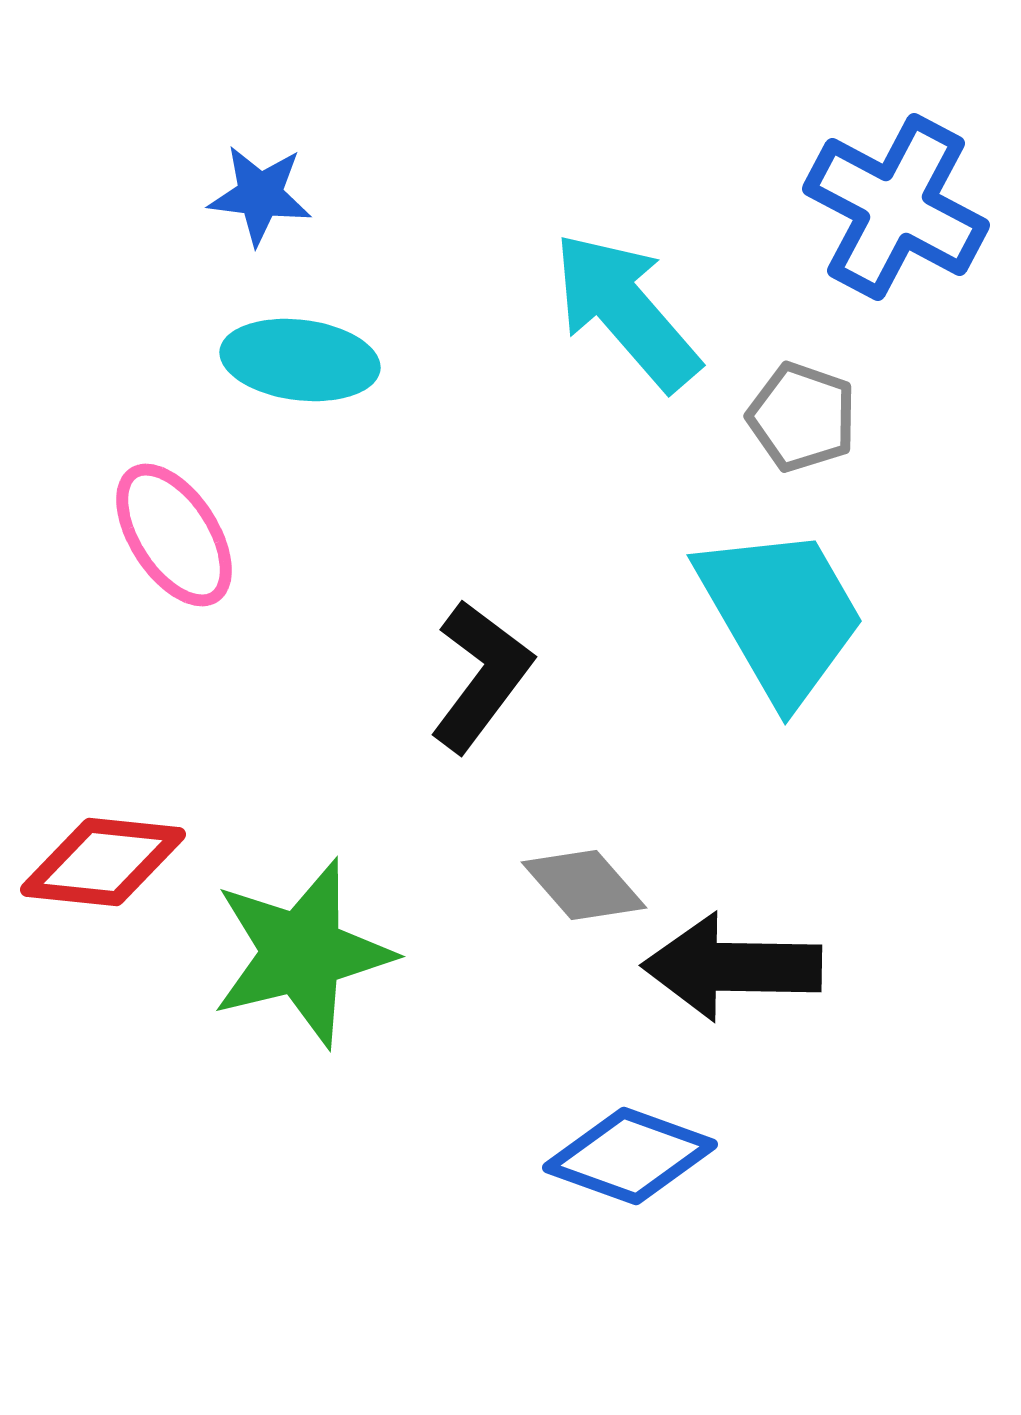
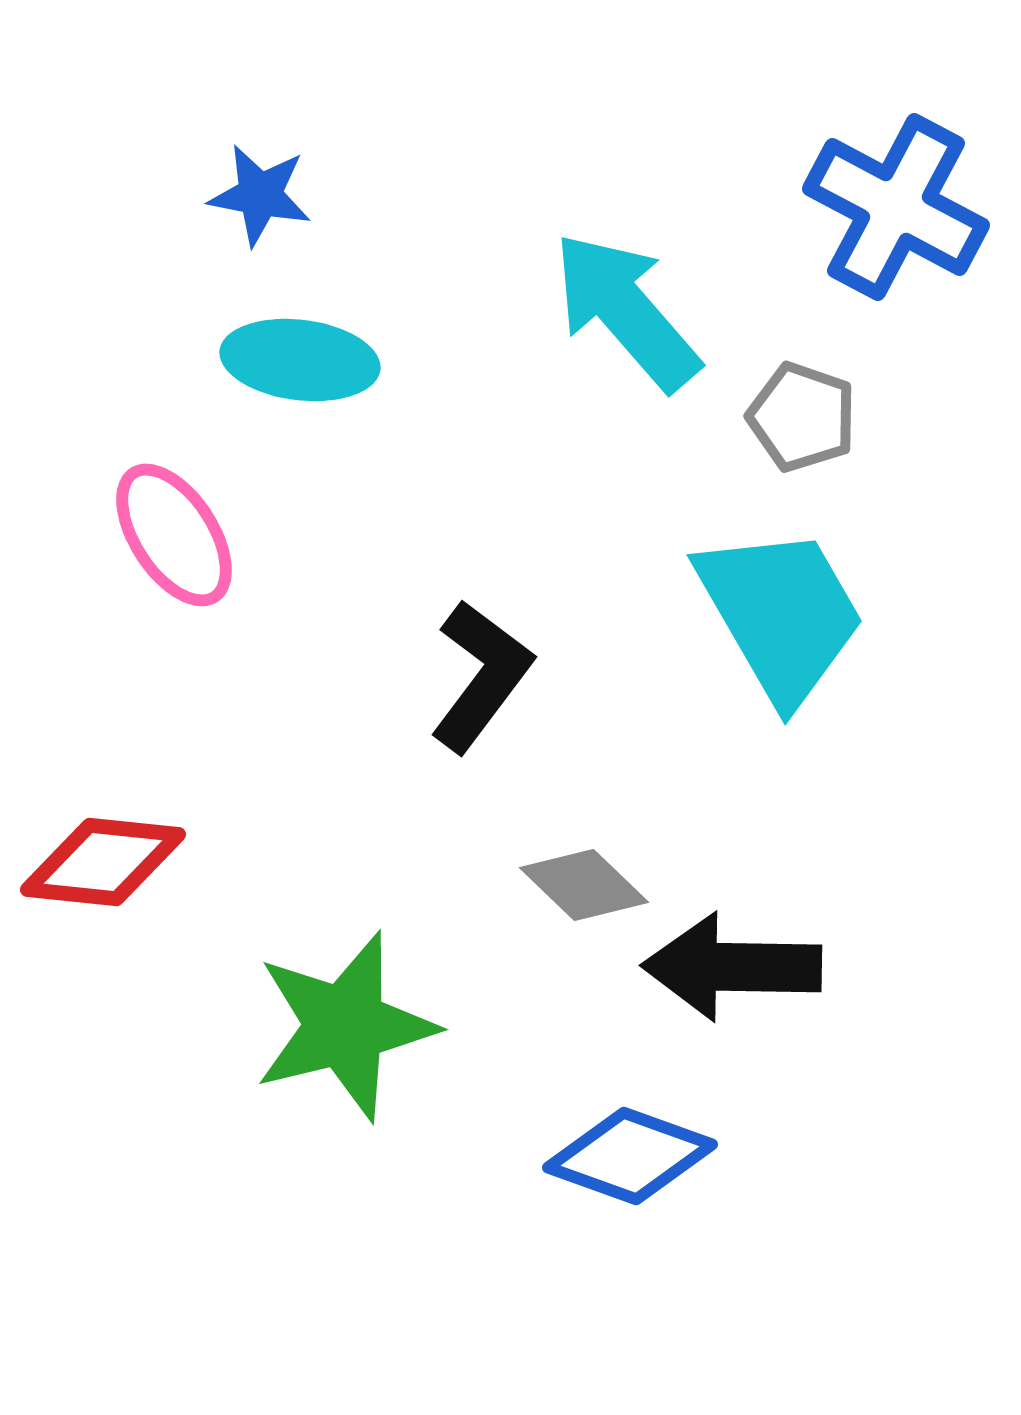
blue star: rotated 4 degrees clockwise
gray diamond: rotated 5 degrees counterclockwise
green star: moved 43 px right, 73 px down
